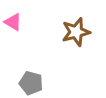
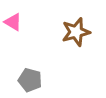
gray pentagon: moved 1 px left, 3 px up
